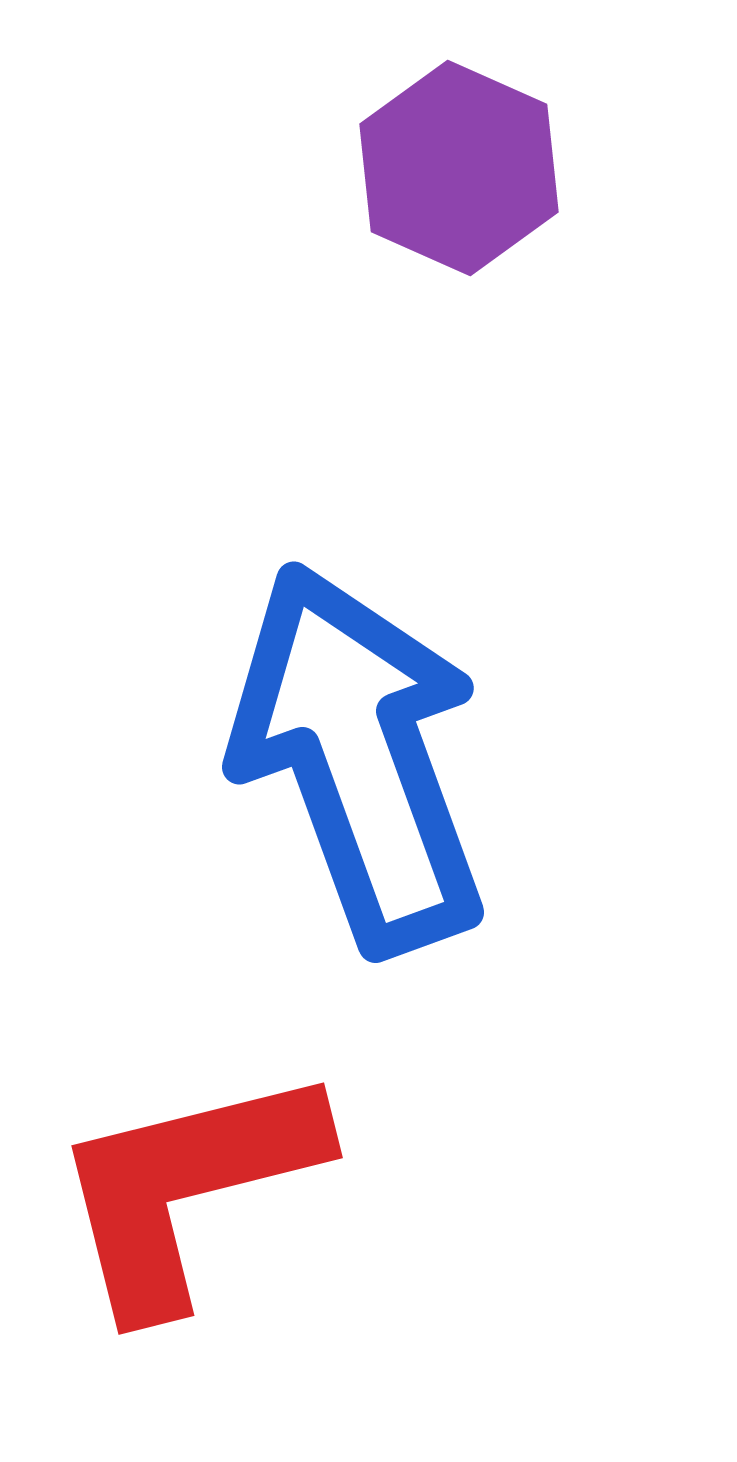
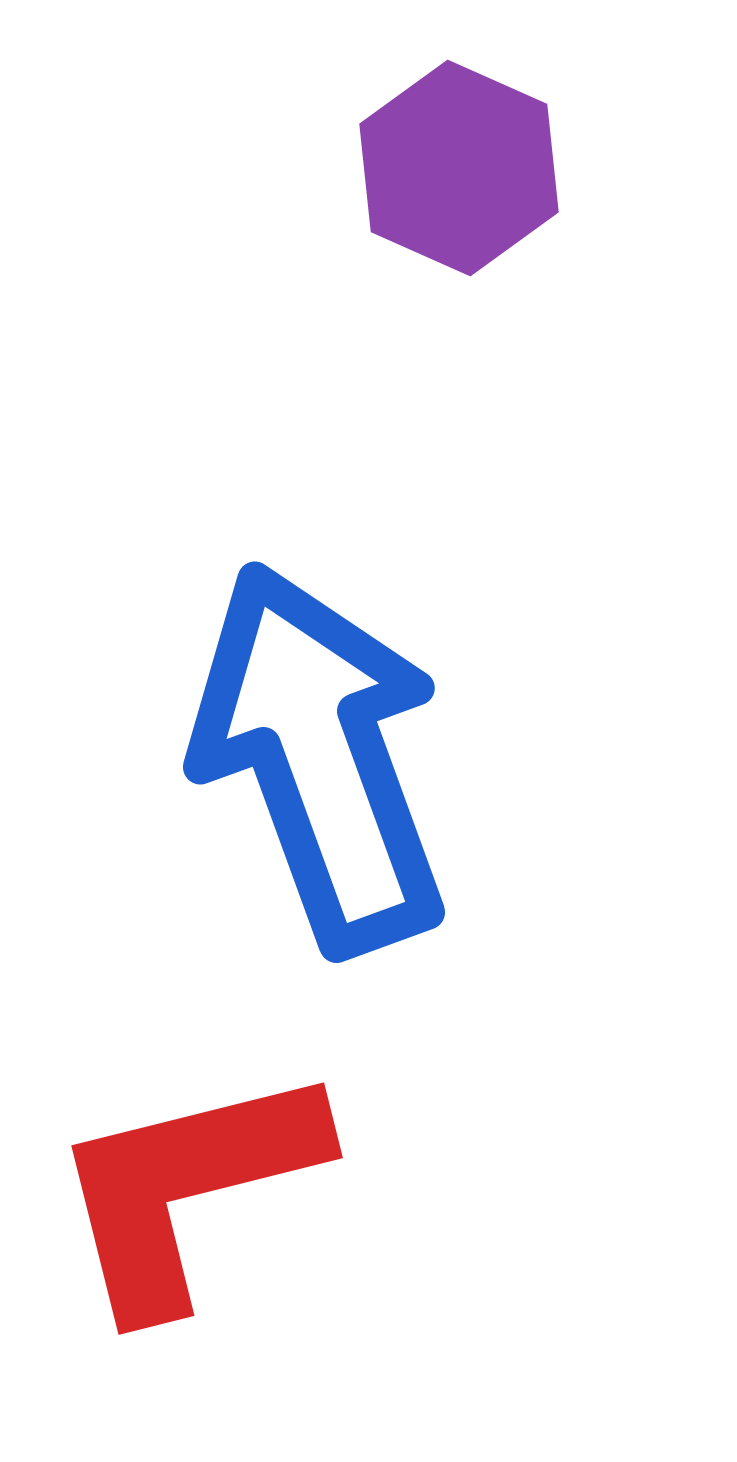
blue arrow: moved 39 px left
